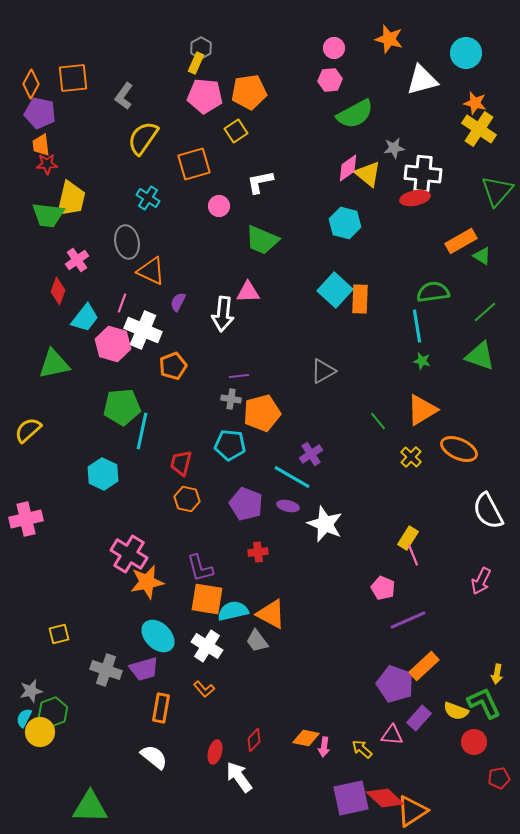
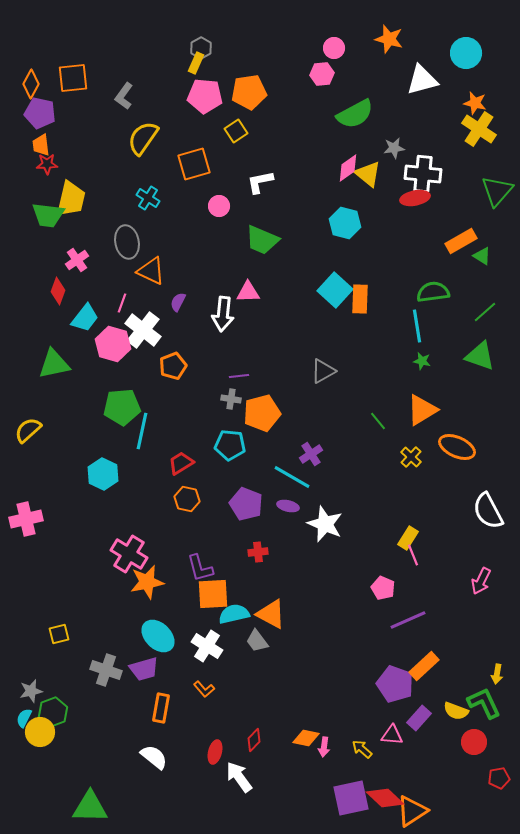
pink hexagon at (330, 80): moved 8 px left, 6 px up
white cross at (143, 330): rotated 15 degrees clockwise
orange ellipse at (459, 449): moved 2 px left, 2 px up
red trapezoid at (181, 463): rotated 44 degrees clockwise
orange square at (207, 599): moved 6 px right, 5 px up; rotated 12 degrees counterclockwise
cyan semicircle at (233, 611): moved 1 px right, 3 px down
